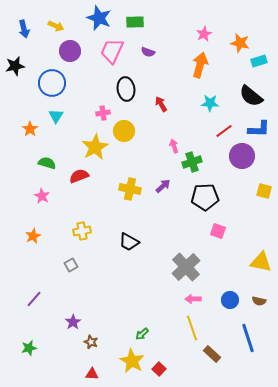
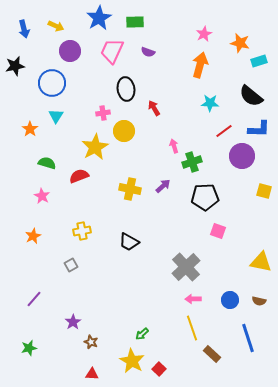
blue star at (99, 18): rotated 20 degrees clockwise
red arrow at (161, 104): moved 7 px left, 4 px down
